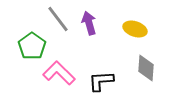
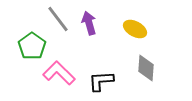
yellow ellipse: rotated 10 degrees clockwise
